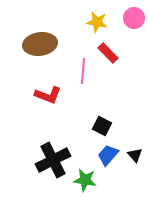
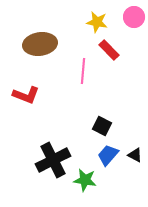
pink circle: moved 1 px up
red rectangle: moved 1 px right, 3 px up
red L-shape: moved 22 px left
black triangle: rotated 21 degrees counterclockwise
